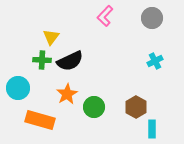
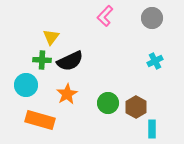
cyan circle: moved 8 px right, 3 px up
green circle: moved 14 px right, 4 px up
